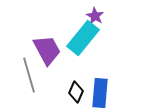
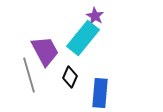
purple trapezoid: moved 2 px left, 1 px down
black diamond: moved 6 px left, 15 px up
